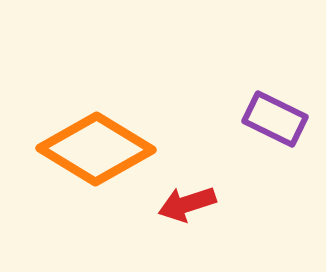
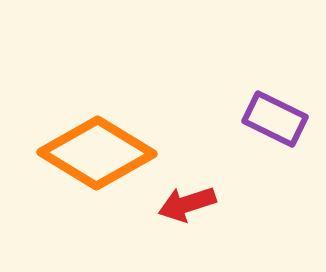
orange diamond: moved 1 px right, 4 px down
